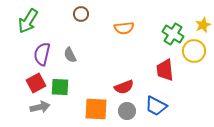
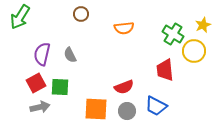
green arrow: moved 8 px left, 4 px up
